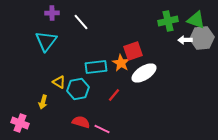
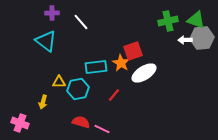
cyan triangle: rotated 30 degrees counterclockwise
yellow triangle: rotated 32 degrees counterclockwise
